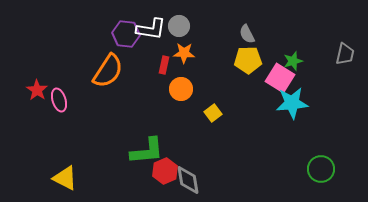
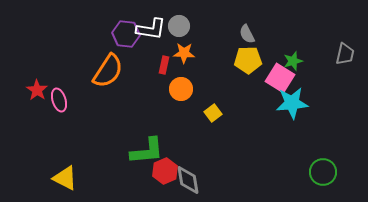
green circle: moved 2 px right, 3 px down
